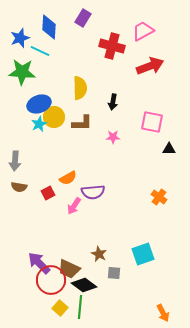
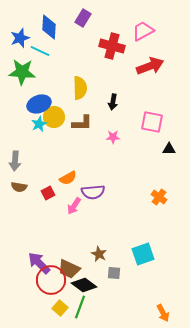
green line: rotated 15 degrees clockwise
